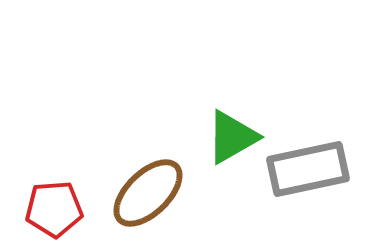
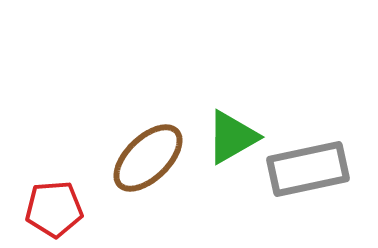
brown ellipse: moved 35 px up
